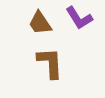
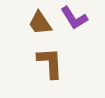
purple L-shape: moved 5 px left
